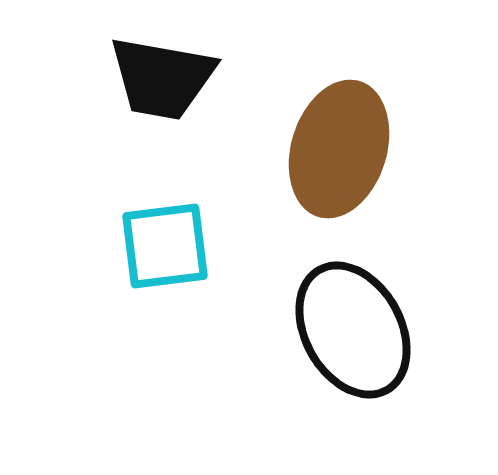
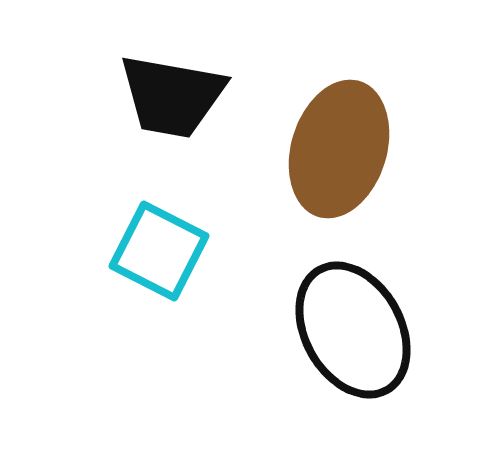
black trapezoid: moved 10 px right, 18 px down
cyan square: moved 6 px left, 5 px down; rotated 34 degrees clockwise
